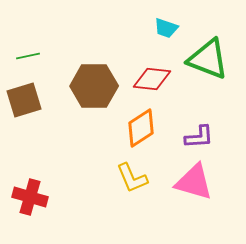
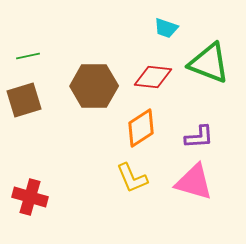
green triangle: moved 1 px right, 4 px down
red diamond: moved 1 px right, 2 px up
